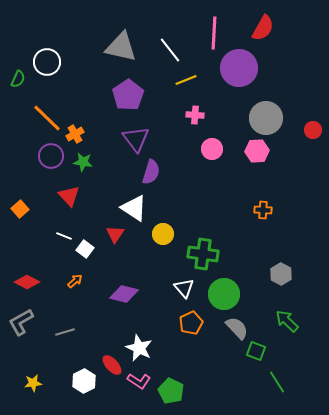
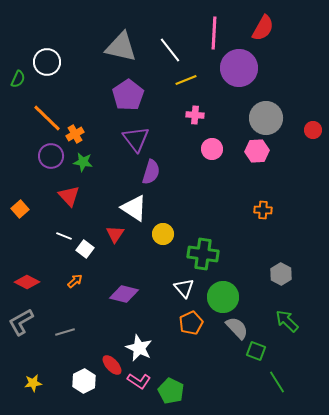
green circle at (224, 294): moved 1 px left, 3 px down
